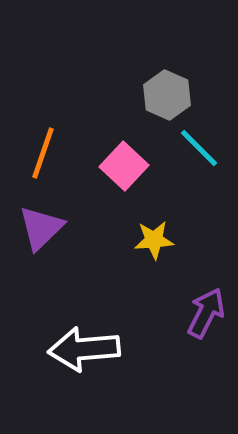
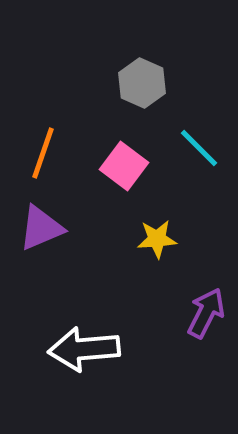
gray hexagon: moved 25 px left, 12 px up
pink square: rotated 6 degrees counterclockwise
purple triangle: rotated 21 degrees clockwise
yellow star: moved 3 px right, 1 px up
